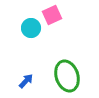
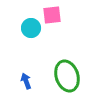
pink square: rotated 18 degrees clockwise
blue arrow: rotated 63 degrees counterclockwise
